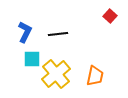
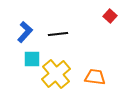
blue L-shape: rotated 15 degrees clockwise
orange trapezoid: moved 1 px down; rotated 95 degrees counterclockwise
